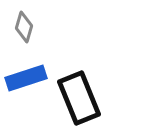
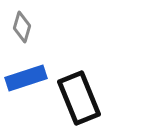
gray diamond: moved 2 px left
